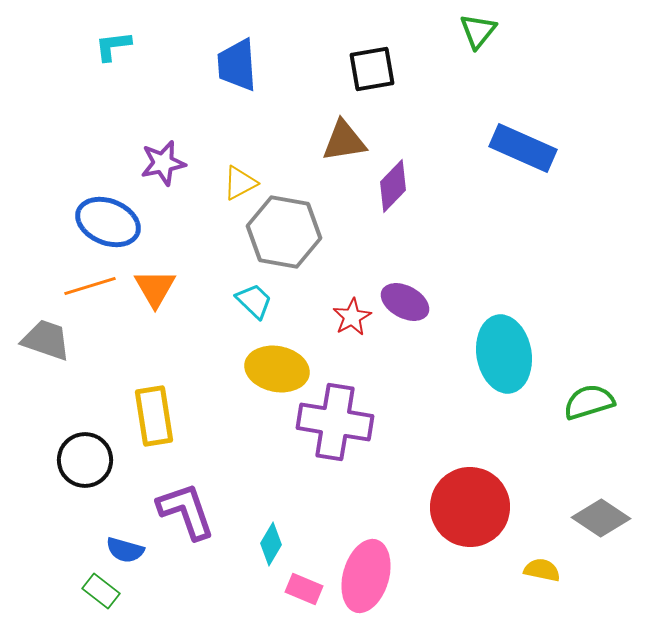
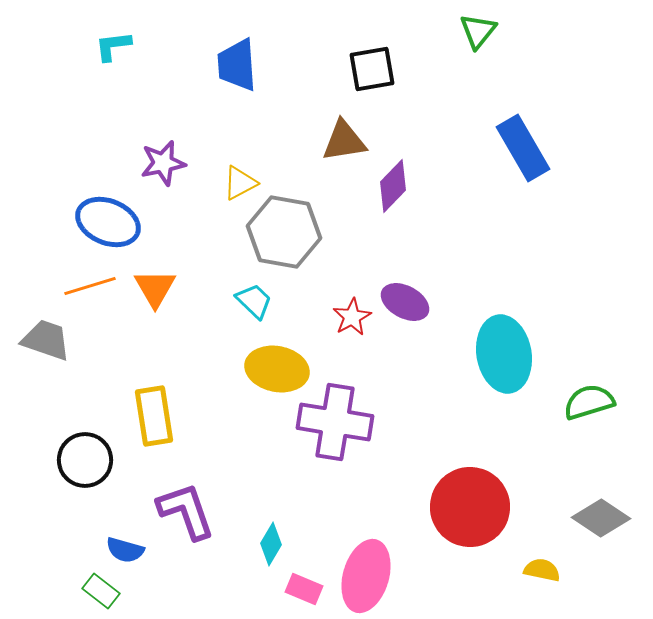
blue rectangle: rotated 36 degrees clockwise
